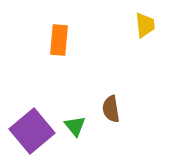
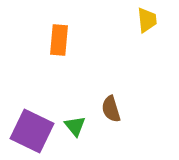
yellow trapezoid: moved 2 px right, 5 px up
brown semicircle: rotated 8 degrees counterclockwise
purple square: rotated 24 degrees counterclockwise
